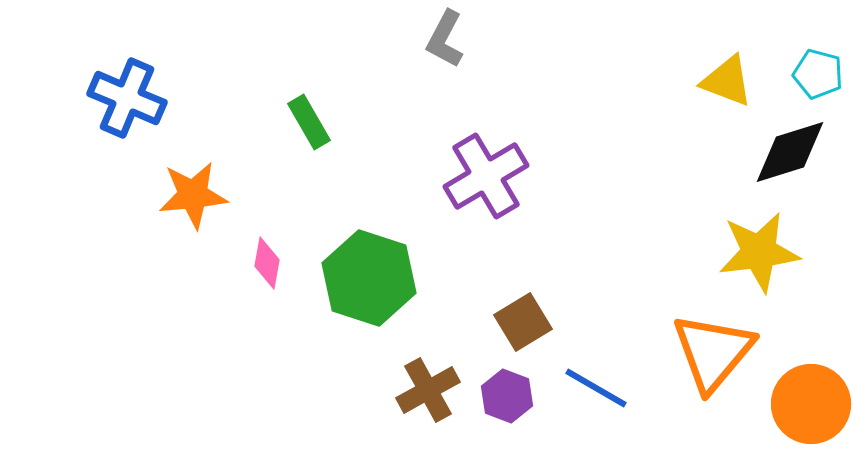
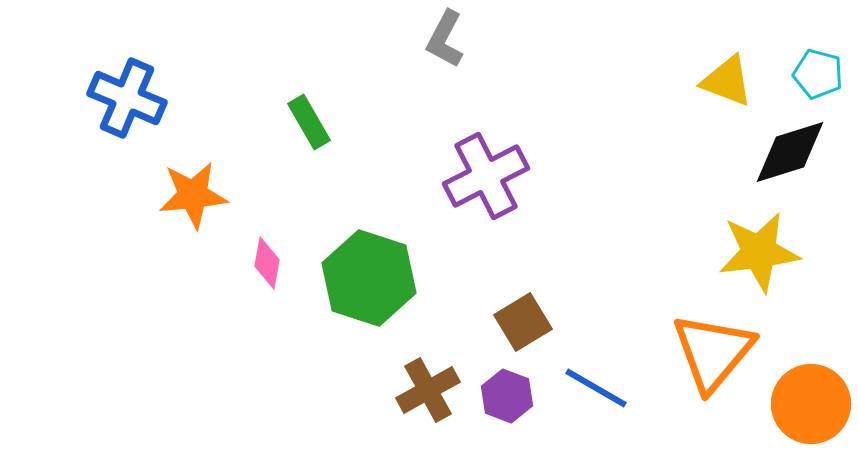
purple cross: rotated 4 degrees clockwise
